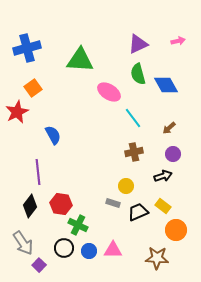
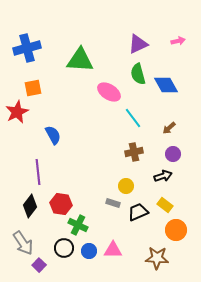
orange square: rotated 24 degrees clockwise
yellow rectangle: moved 2 px right, 1 px up
